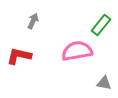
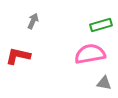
green rectangle: rotated 35 degrees clockwise
pink semicircle: moved 13 px right, 3 px down
red L-shape: moved 1 px left
